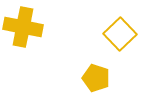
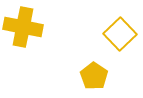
yellow pentagon: moved 2 px left, 2 px up; rotated 16 degrees clockwise
